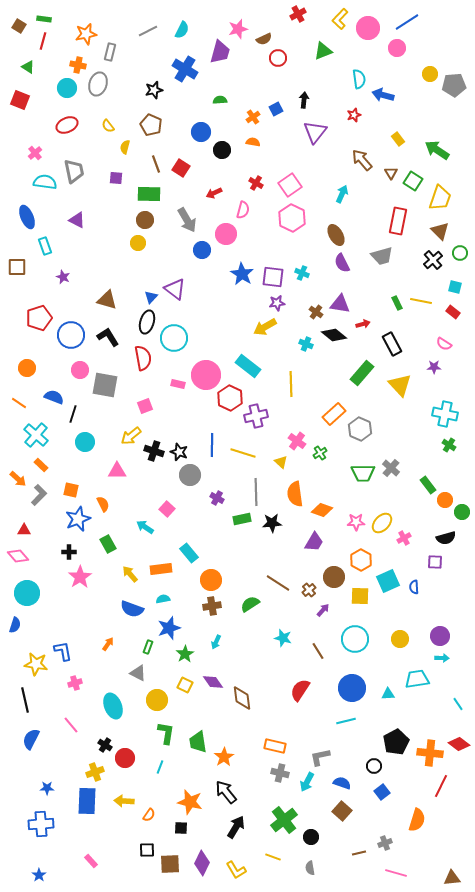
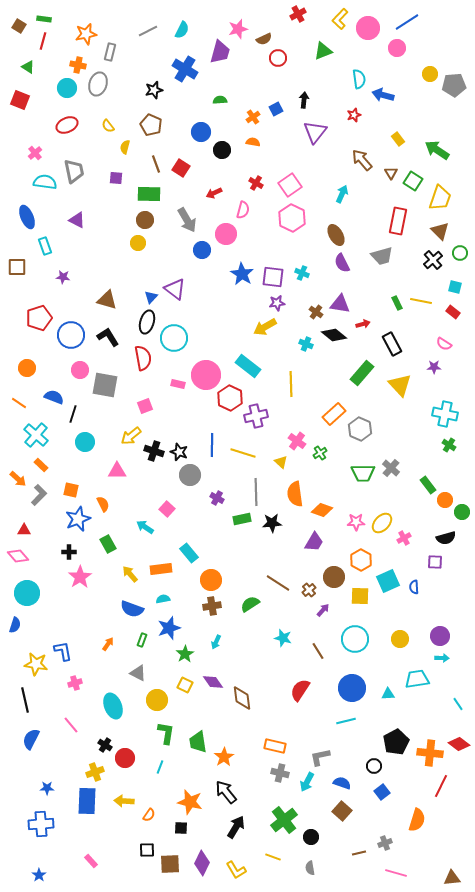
purple star at (63, 277): rotated 16 degrees counterclockwise
green rectangle at (148, 647): moved 6 px left, 7 px up
